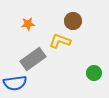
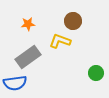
gray rectangle: moved 5 px left, 2 px up
green circle: moved 2 px right
